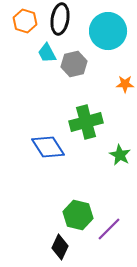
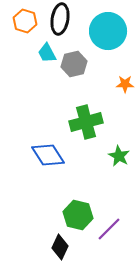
blue diamond: moved 8 px down
green star: moved 1 px left, 1 px down
